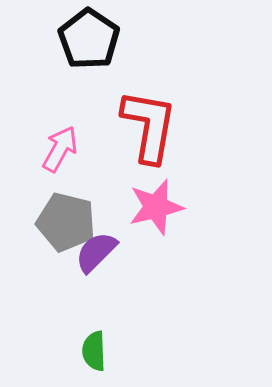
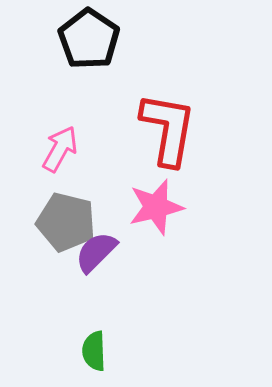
red L-shape: moved 19 px right, 3 px down
